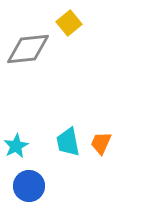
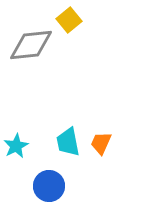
yellow square: moved 3 px up
gray diamond: moved 3 px right, 4 px up
blue circle: moved 20 px right
